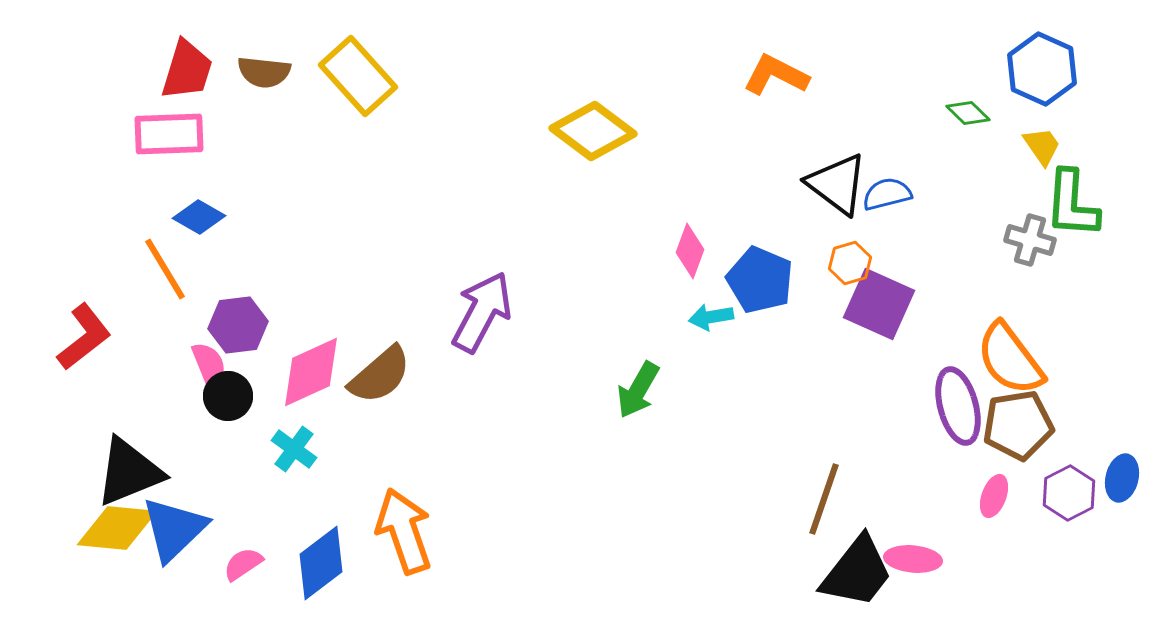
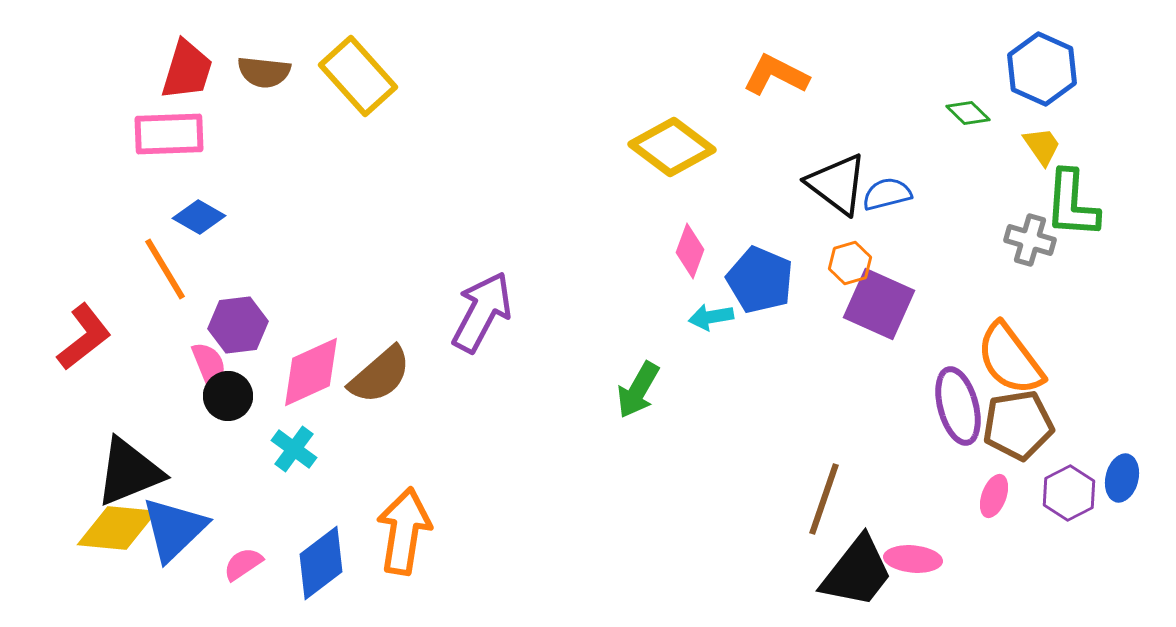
yellow diamond at (593, 131): moved 79 px right, 16 px down
orange arrow at (404, 531): rotated 28 degrees clockwise
